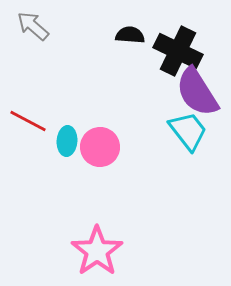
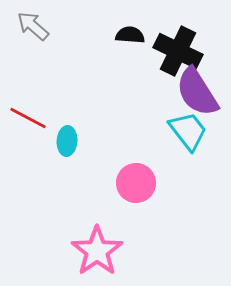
red line: moved 3 px up
pink circle: moved 36 px right, 36 px down
